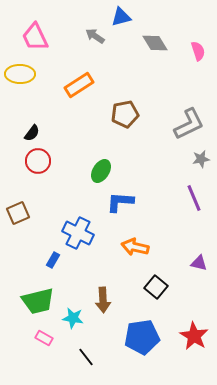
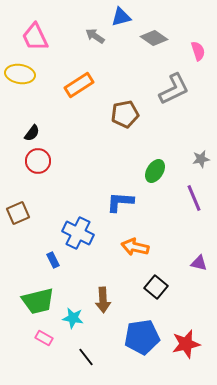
gray diamond: moved 1 px left, 5 px up; rotated 24 degrees counterclockwise
yellow ellipse: rotated 8 degrees clockwise
gray L-shape: moved 15 px left, 35 px up
green ellipse: moved 54 px right
blue rectangle: rotated 56 degrees counterclockwise
red star: moved 8 px left, 8 px down; rotated 28 degrees clockwise
